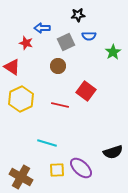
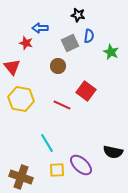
black star: rotated 16 degrees clockwise
blue arrow: moved 2 px left
blue semicircle: rotated 80 degrees counterclockwise
gray square: moved 4 px right, 1 px down
green star: moved 2 px left; rotated 14 degrees counterclockwise
red triangle: rotated 18 degrees clockwise
yellow hexagon: rotated 25 degrees counterclockwise
red line: moved 2 px right; rotated 12 degrees clockwise
cyan line: rotated 42 degrees clockwise
black semicircle: rotated 30 degrees clockwise
purple ellipse: moved 3 px up
brown cross: rotated 10 degrees counterclockwise
